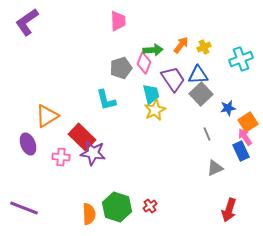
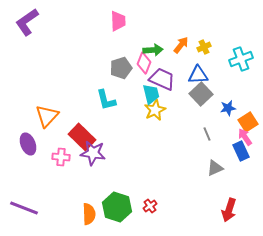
purple trapezoid: moved 11 px left; rotated 32 degrees counterclockwise
orange triangle: rotated 15 degrees counterclockwise
